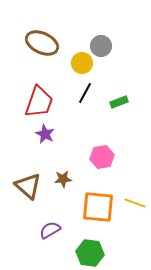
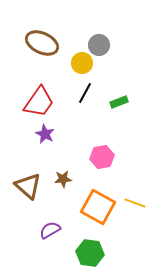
gray circle: moved 2 px left, 1 px up
red trapezoid: rotated 16 degrees clockwise
orange square: rotated 24 degrees clockwise
